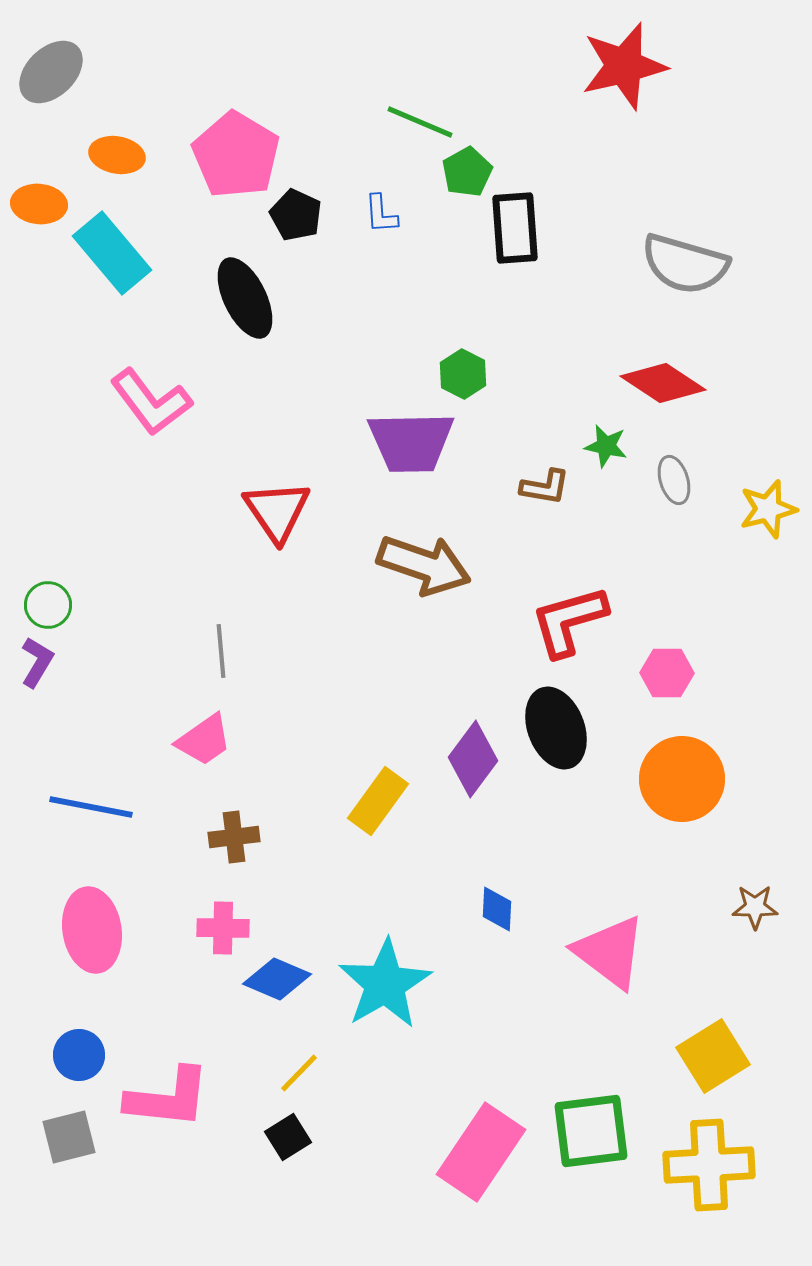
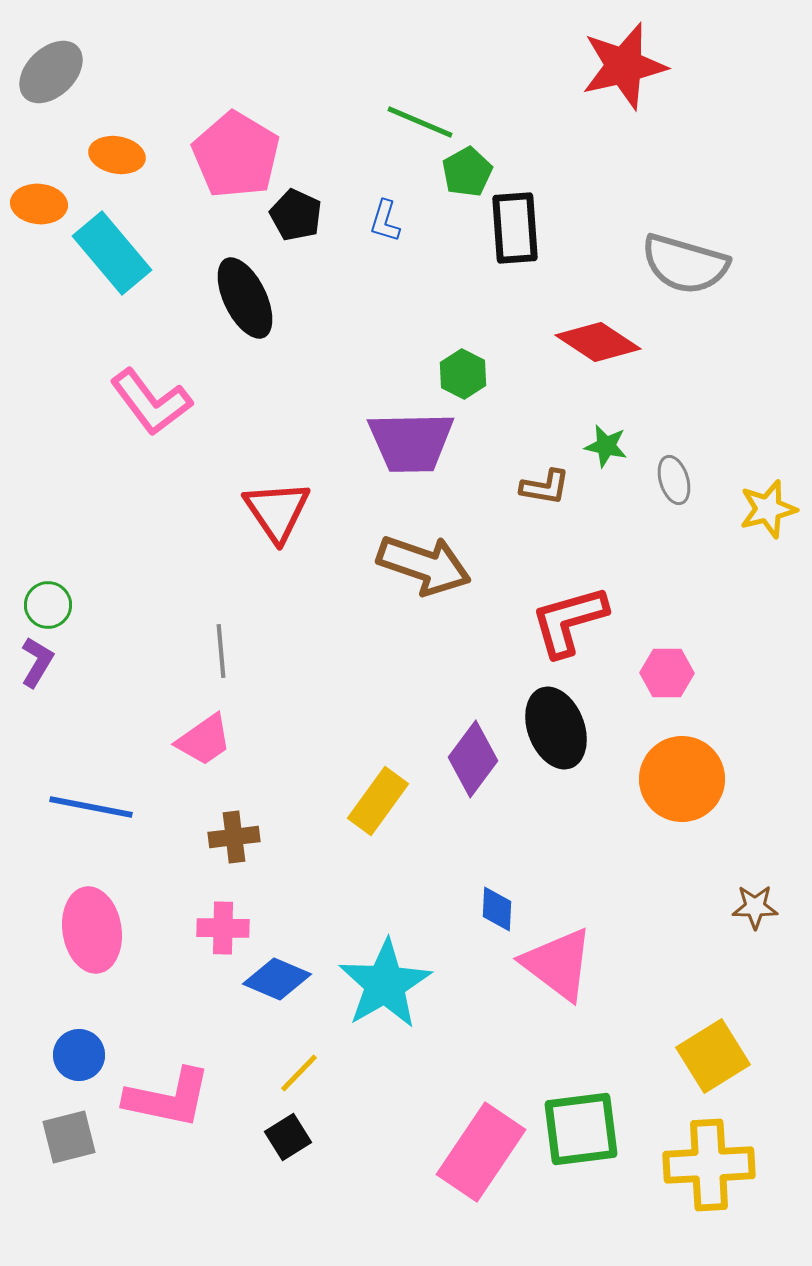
blue L-shape at (381, 214): moved 4 px right, 7 px down; rotated 21 degrees clockwise
red diamond at (663, 383): moved 65 px left, 41 px up
pink triangle at (610, 952): moved 52 px left, 12 px down
pink L-shape at (168, 1098): rotated 6 degrees clockwise
green square at (591, 1131): moved 10 px left, 2 px up
